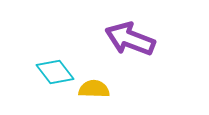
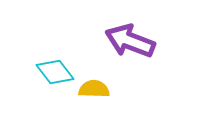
purple arrow: moved 2 px down
